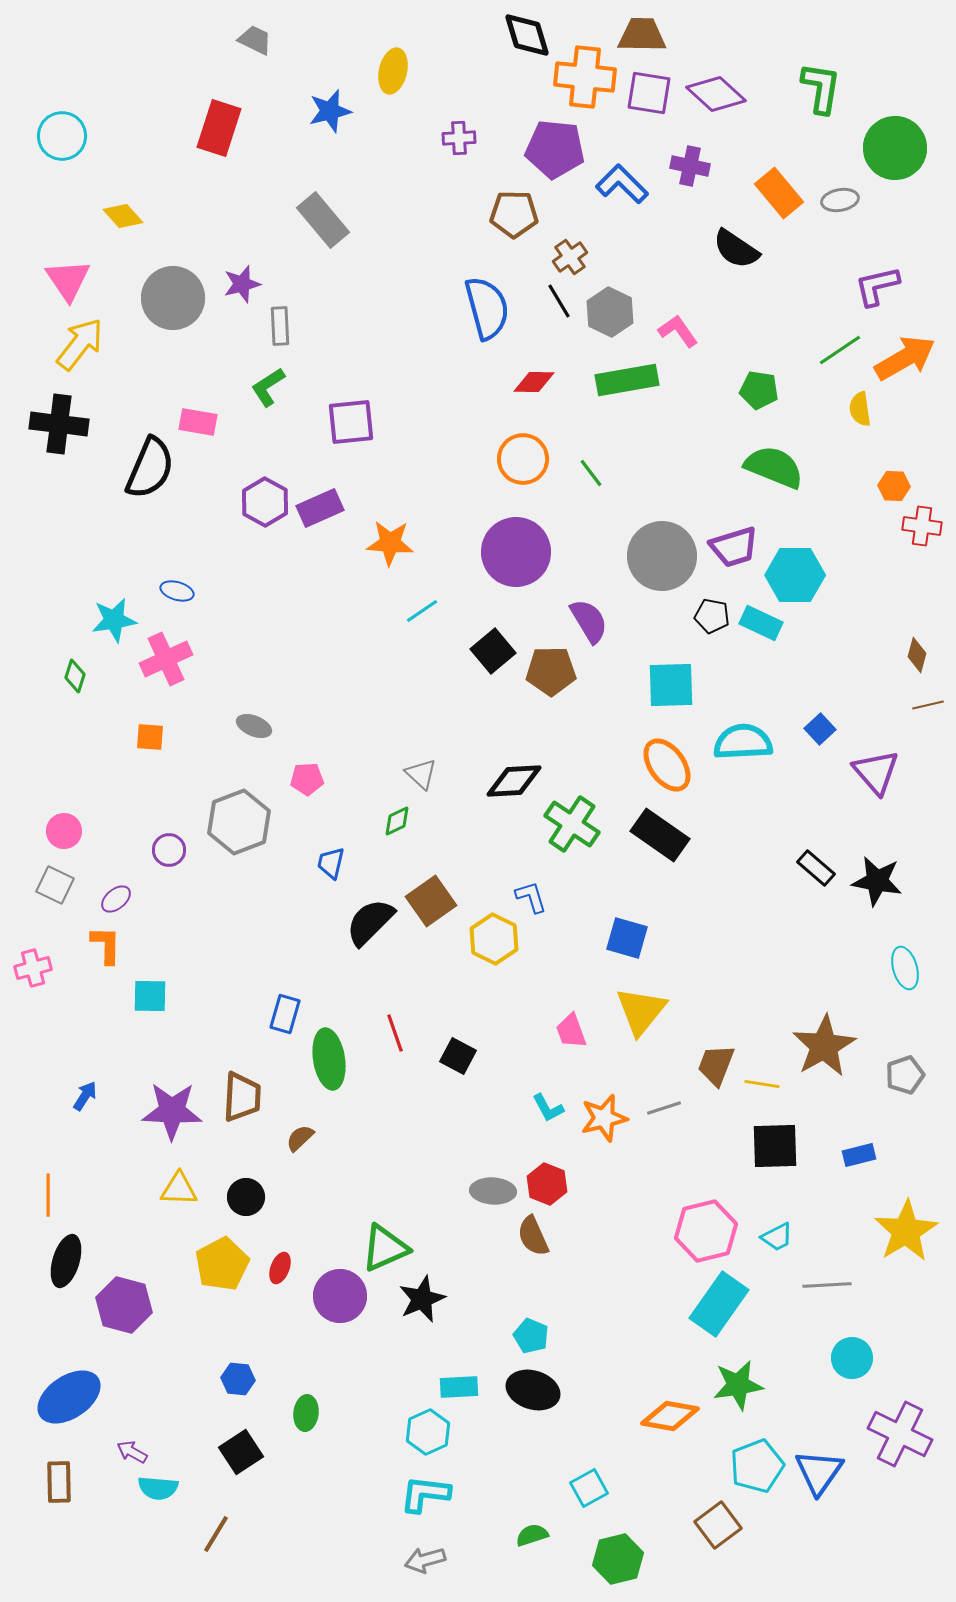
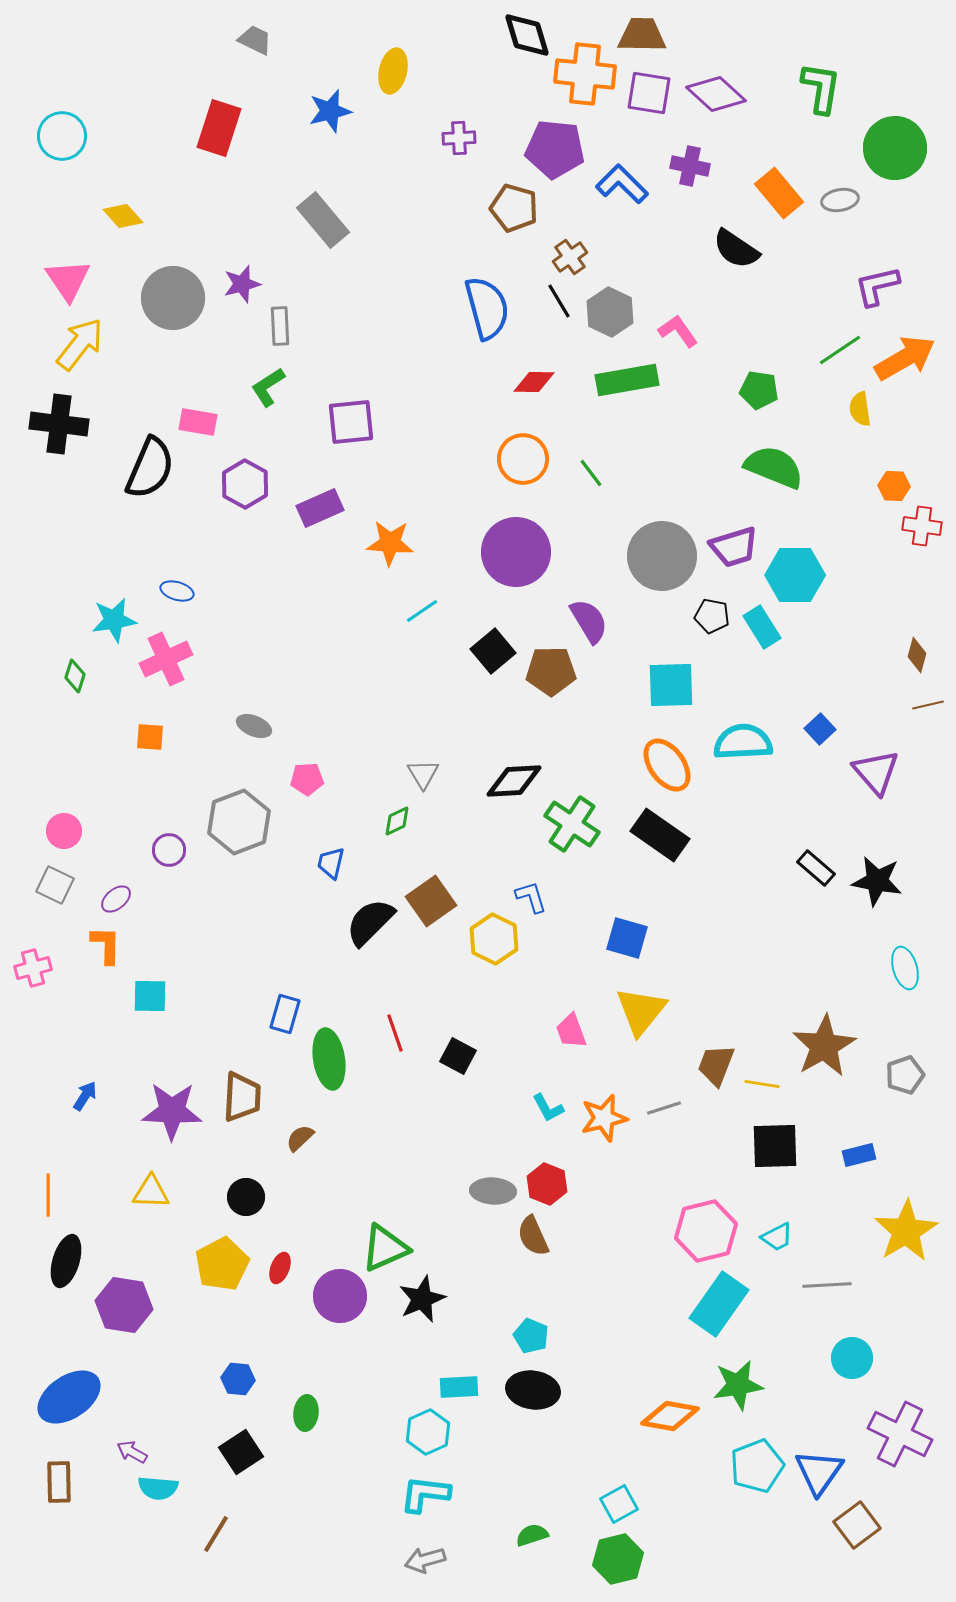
orange cross at (585, 77): moved 3 px up
brown pentagon at (514, 214): moved 6 px up; rotated 15 degrees clockwise
purple hexagon at (265, 502): moved 20 px left, 18 px up
cyan rectangle at (761, 623): moved 1 px right, 4 px down; rotated 33 degrees clockwise
gray triangle at (421, 774): moved 2 px right; rotated 16 degrees clockwise
yellow triangle at (179, 1189): moved 28 px left, 3 px down
purple hexagon at (124, 1305): rotated 6 degrees counterclockwise
black ellipse at (533, 1390): rotated 9 degrees counterclockwise
cyan square at (589, 1488): moved 30 px right, 16 px down
brown square at (718, 1525): moved 139 px right
